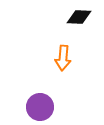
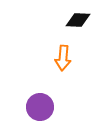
black diamond: moved 1 px left, 3 px down
